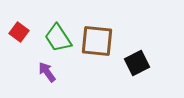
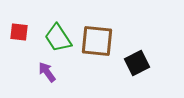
red square: rotated 30 degrees counterclockwise
